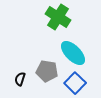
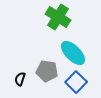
blue square: moved 1 px right, 1 px up
